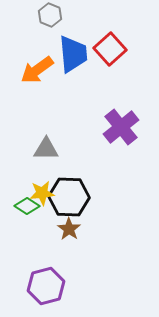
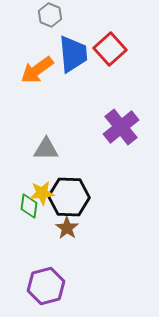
green diamond: moved 2 px right; rotated 65 degrees clockwise
brown star: moved 2 px left, 1 px up
